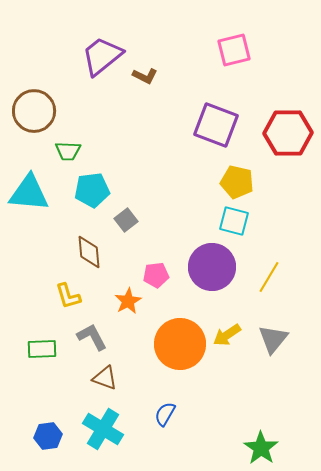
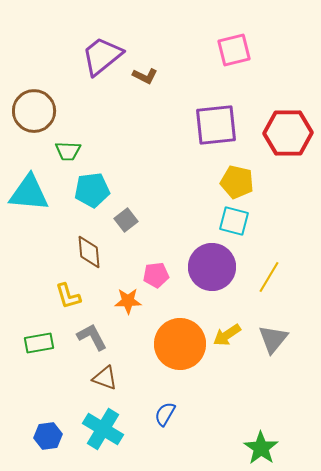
purple square: rotated 27 degrees counterclockwise
orange star: rotated 28 degrees clockwise
green rectangle: moved 3 px left, 6 px up; rotated 8 degrees counterclockwise
